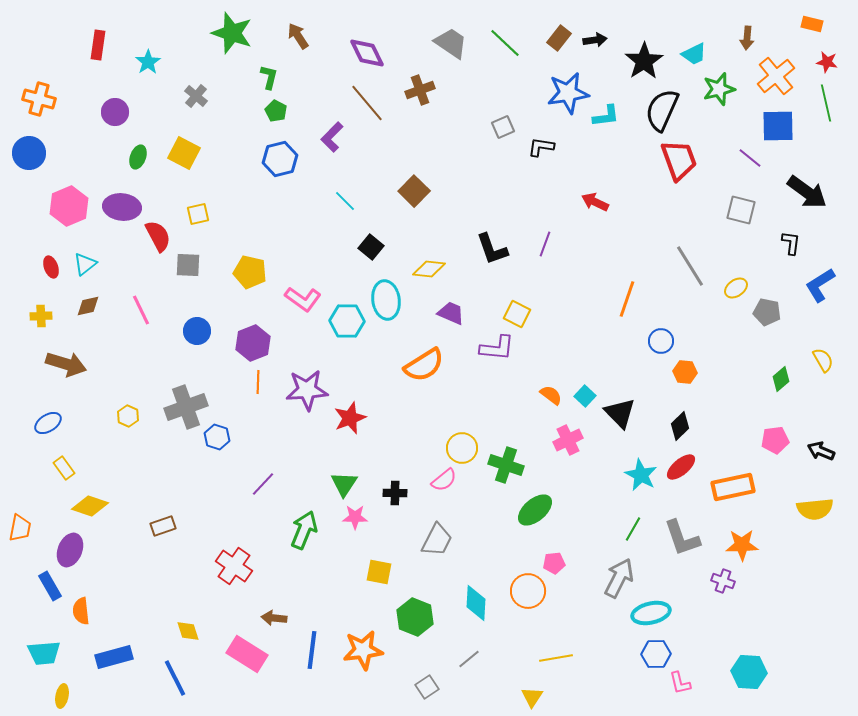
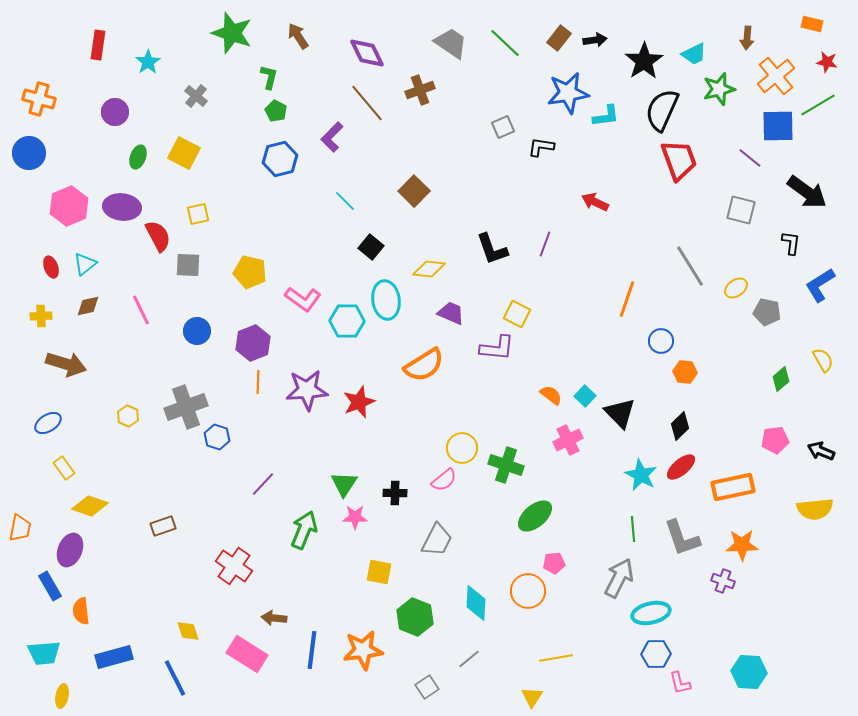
green line at (826, 103): moved 8 px left, 2 px down; rotated 72 degrees clockwise
red star at (350, 418): moved 9 px right, 16 px up
green ellipse at (535, 510): moved 6 px down
green line at (633, 529): rotated 35 degrees counterclockwise
